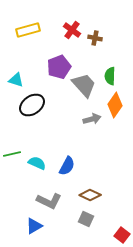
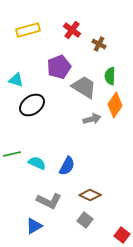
brown cross: moved 4 px right, 6 px down; rotated 16 degrees clockwise
gray trapezoid: moved 2 px down; rotated 16 degrees counterclockwise
gray square: moved 1 px left, 1 px down; rotated 14 degrees clockwise
